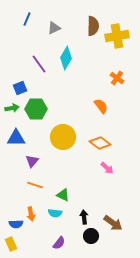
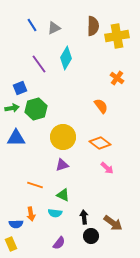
blue line: moved 5 px right, 6 px down; rotated 56 degrees counterclockwise
green hexagon: rotated 15 degrees counterclockwise
purple triangle: moved 30 px right, 4 px down; rotated 32 degrees clockwise
